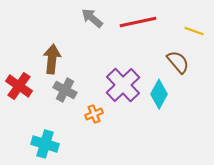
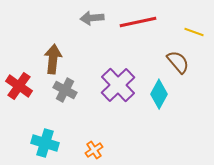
gray arrow: rotated 45 degrees counterclockwise
yellow line: moved 1 px down
brown arrow: moved 1 px right
purple cross: moved 5 px left
orange cross: moved 36 px down; rotated 12 degrees counterclockwise
cyan cross: moved 1 px up
